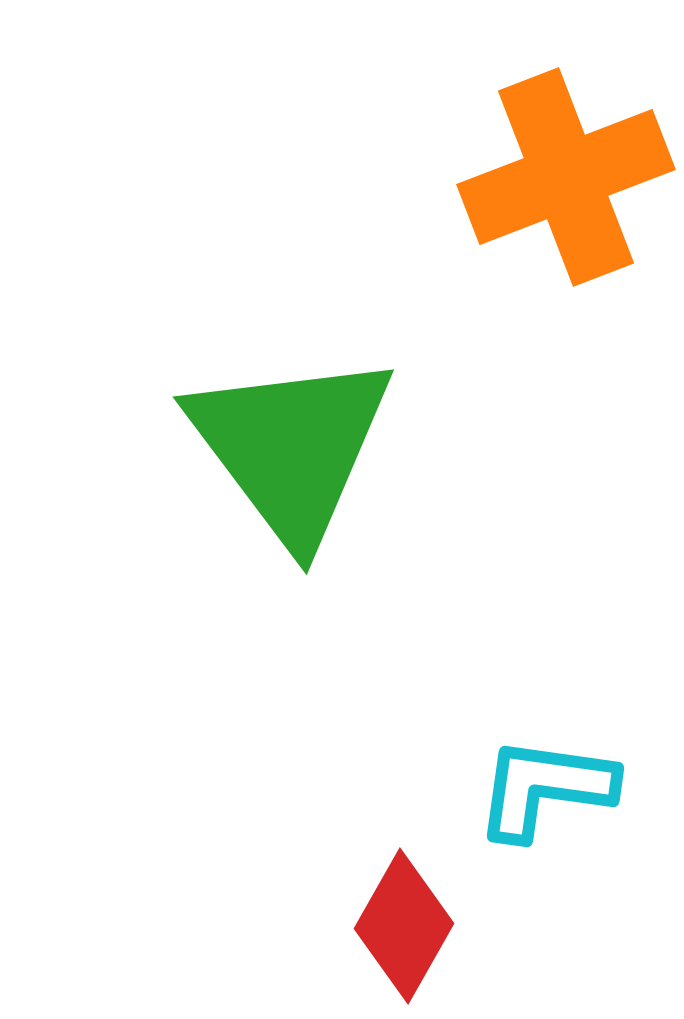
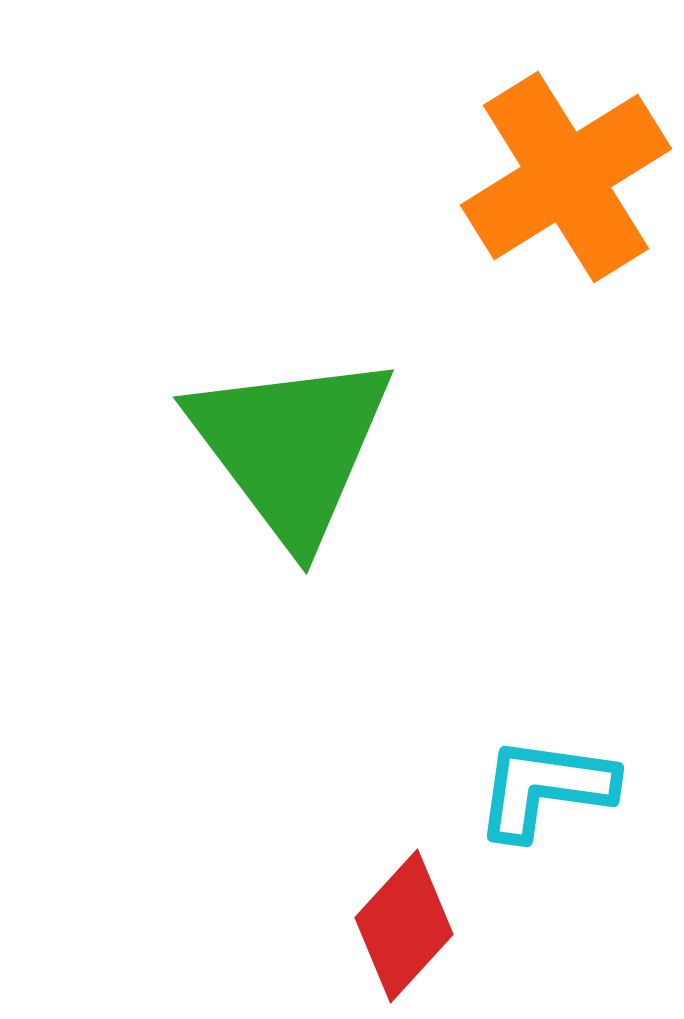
orange cross: rotated 11 degrees counterclockwise
red diamond: rotated 13 degrees clockwise
